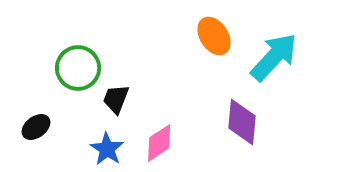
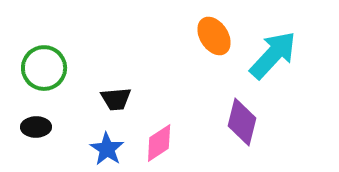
cyan arrow: moved 1 px left, 2 px up
green circle: moved 34 px left
black trapezoid: rotated 116 degrees counterclockwise
purple diamond: rotated 9 degrees clockwise
black ellipse: rotated 36 degrees clockwise
